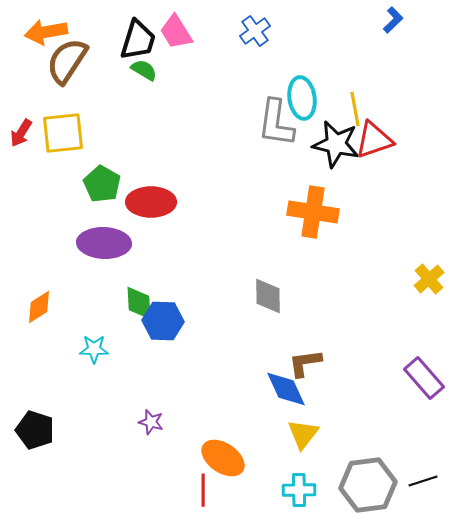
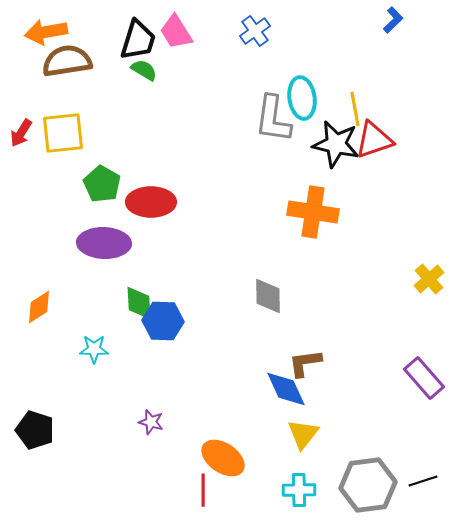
brown semicircle: rotated 48 degrees clockwise
gray L-shape: moved 3 px left, 4 px up
